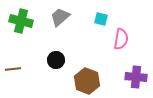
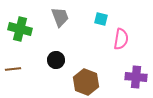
gray trapezoid: rotated 110 degrees clockwise
green cross: moved 1 px left, 8 px down
brown hexagon: moved 1 px left, 1 px down
